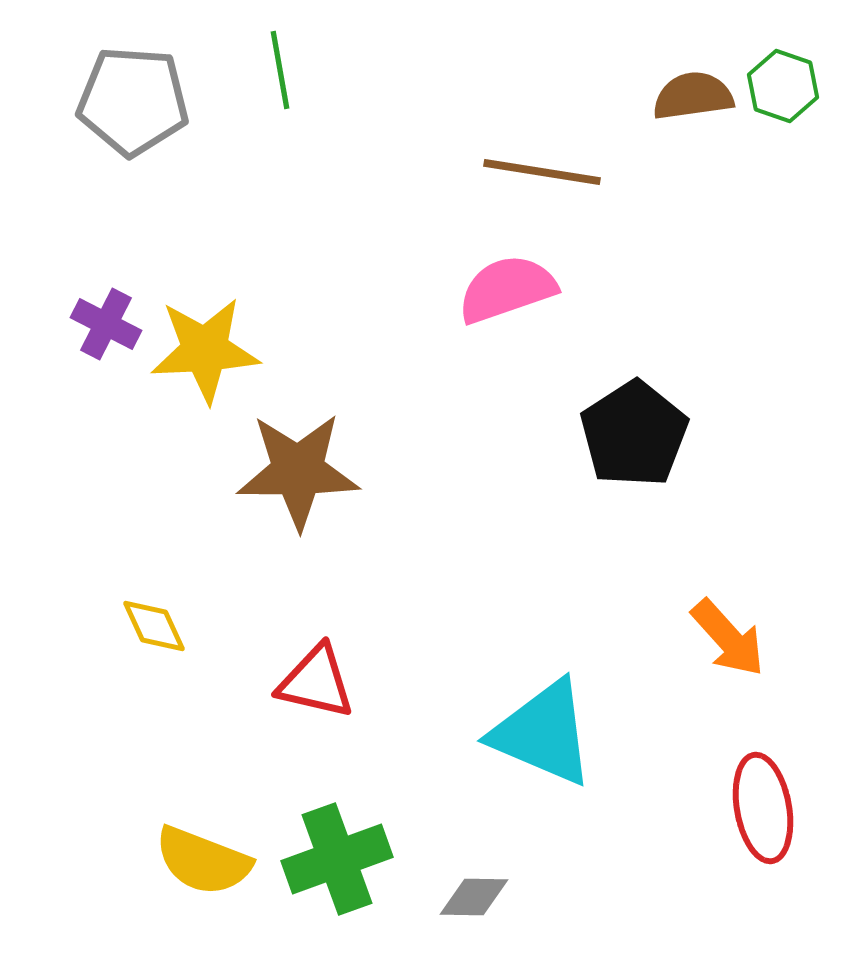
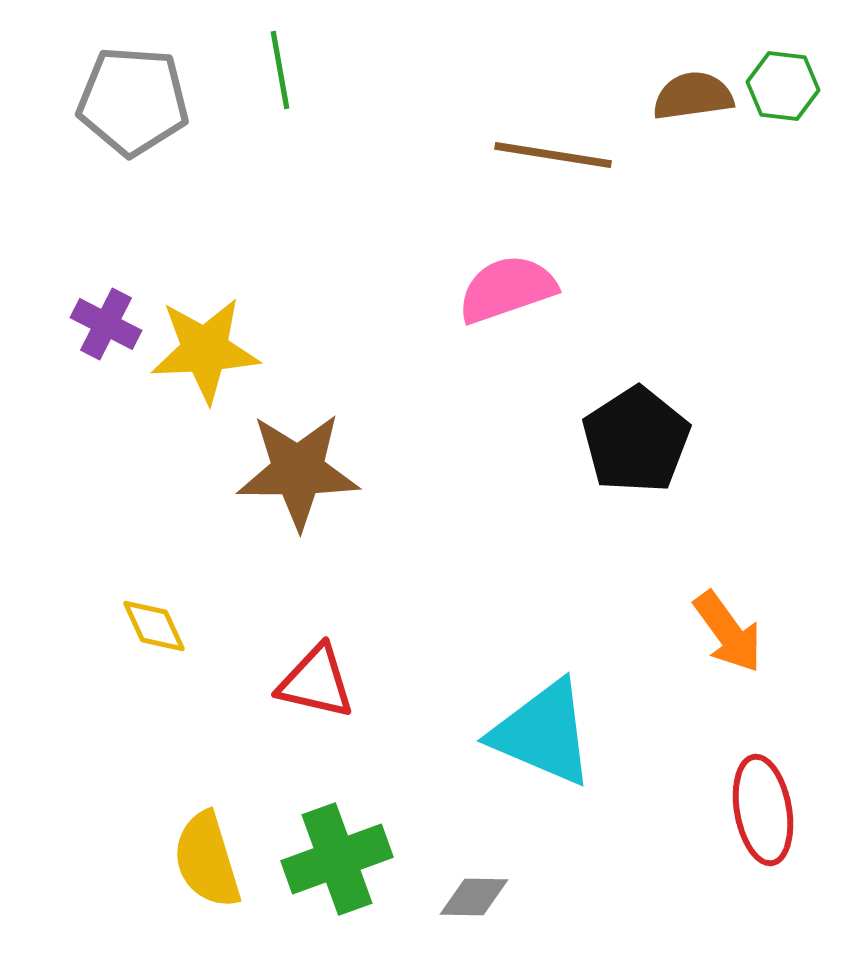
green hexagon: rotated 12 degrees counterclockwise
brown line: moved 11 px right, 17 px up
black pentagon: moved 2 px right, 6 px down
orange arrow: moved 6 px up; rotated 6 degrees clockwise
red ellipse: moved 2 px down
yellow semicircle: moved 4 px right, 1 px up; rotated 52 degrees clockwise
